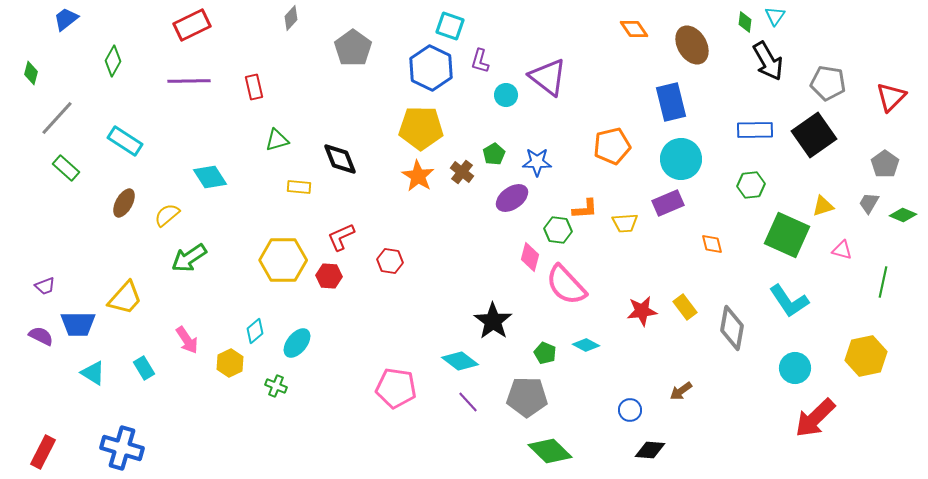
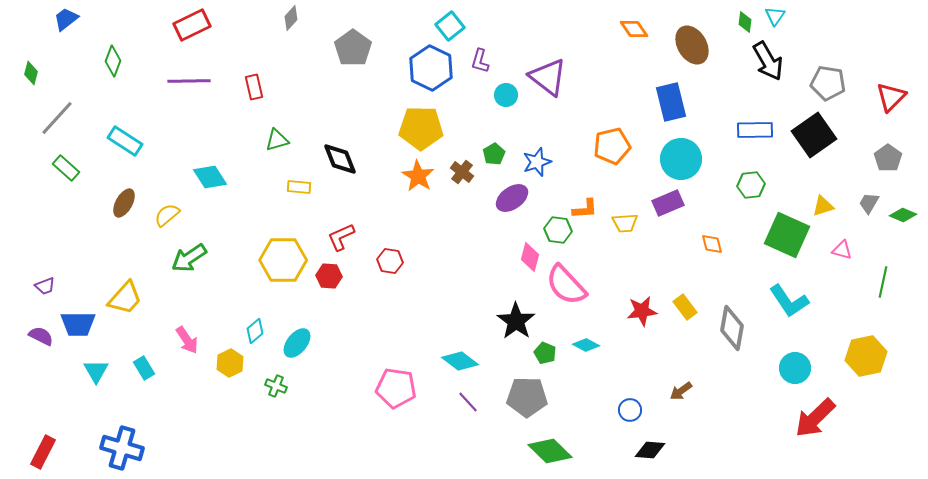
cyan square at (450, 26): rotated 32 degrees clockwise
green diamond at (113, 61): rotated 8 degrees counterclockwise
blue star at (537, 162): rotated 20 degrees counterclockwise
gray pentagon at (885, 164): moved 3 px right, 6 px up
black star at (493, 321): moved 23 px right
cyan triangle at (93, 373): moved 3 px right, 2 px up; rotated 28 degrees clockwise
